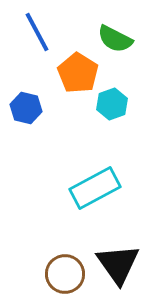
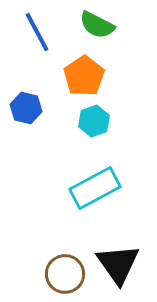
green semicircle: moved 18 px left, 14 px up
orange pentagon: moved 6 px right, 3 px down; rotated 6 degrees clockwise
cyan hexagon: moved 18 px left, 17 px down
